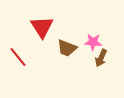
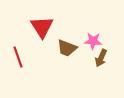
pink star: moved 1 px up
red line: rotated 20 degrees clockwise
